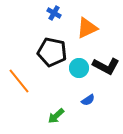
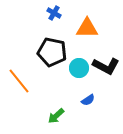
orange triangle: rotated 25 degrees clockwise
